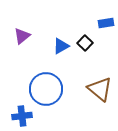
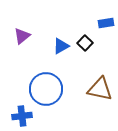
brown triangle: rotated 28 degrees counterclockwise
